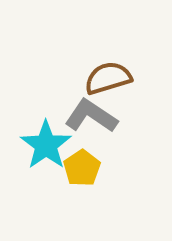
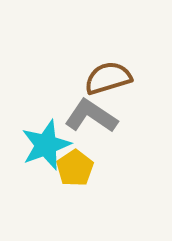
cyan star: rotated 15 degrees clockwise
yellow pentagon: moved 7 px left
